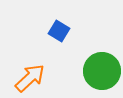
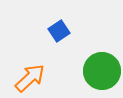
blue square: rotated 25 degrees clockwise
